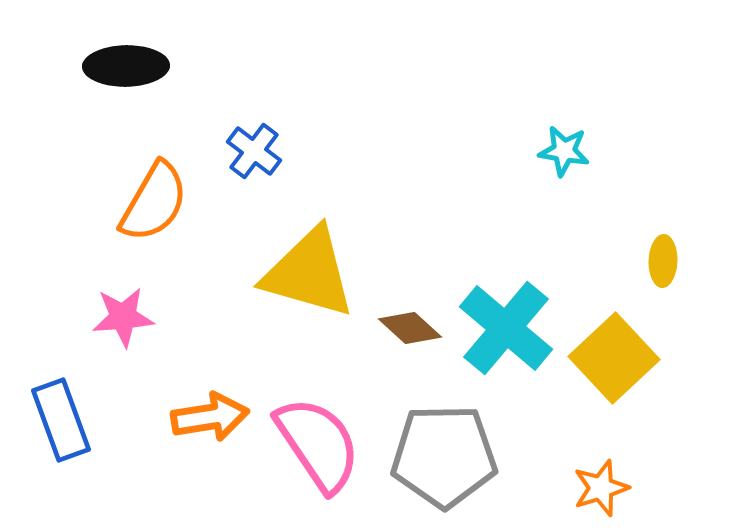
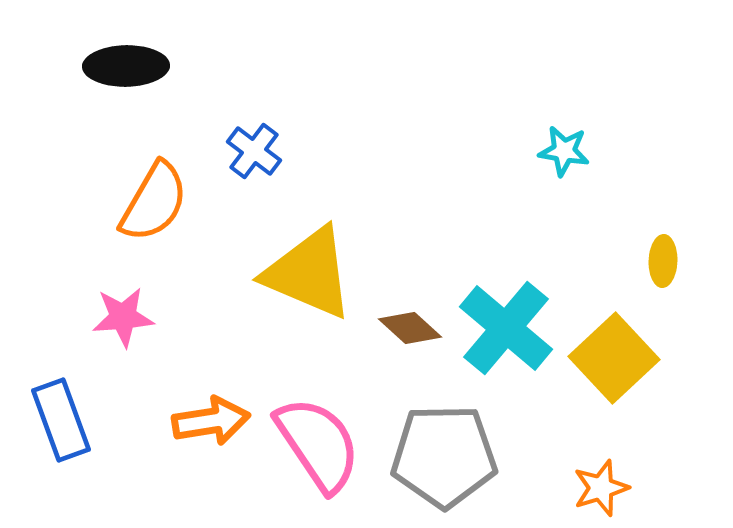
yellow triangle: rotated 7 degrees clockwise
orange arrow: moved 1 px right, 4 px down
